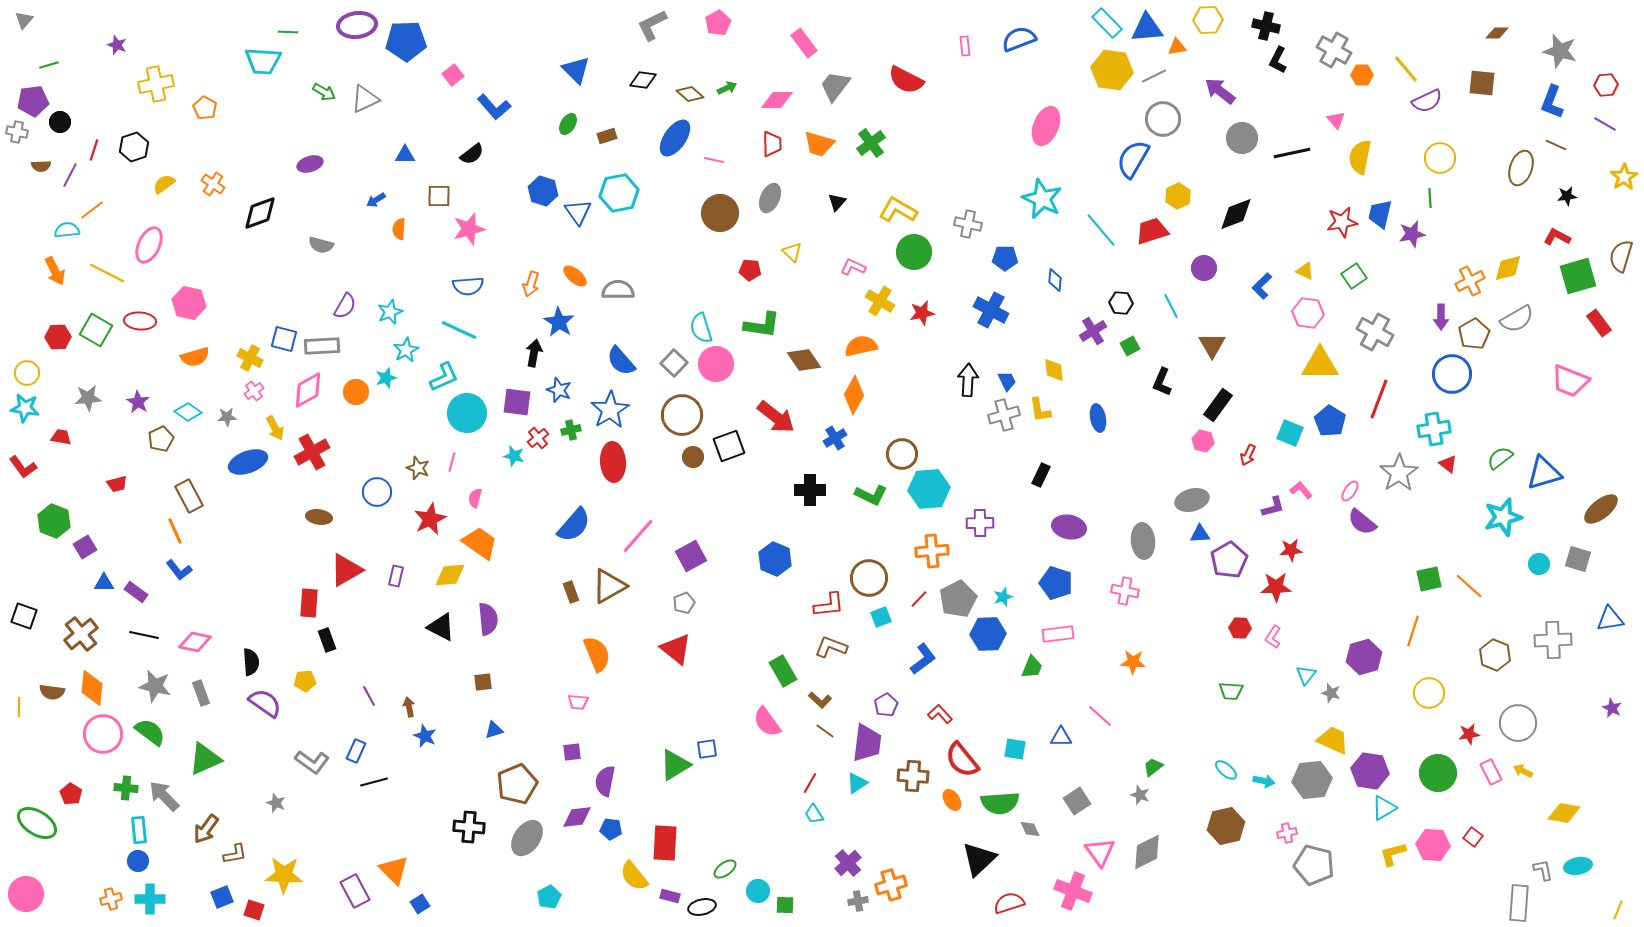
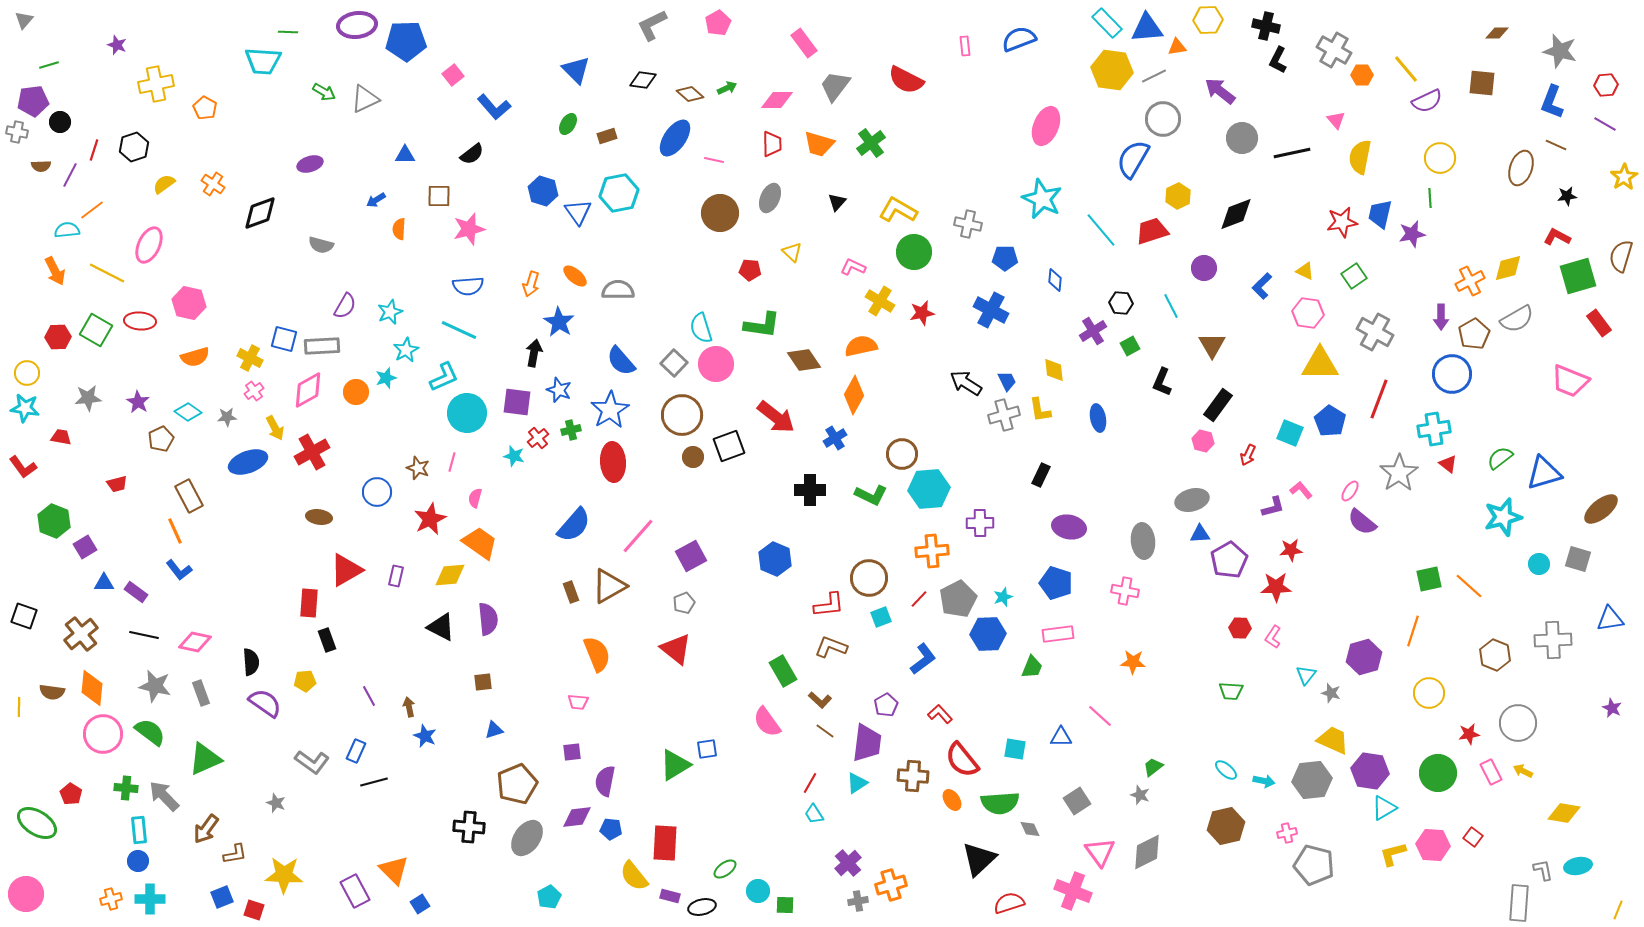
black arrow at (968, 380): moved 2 px left, 3 px down; rotated 60 degrees counterclockwise
